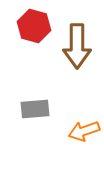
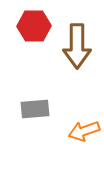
red hexagon: rotated 16 degrees counterclockwise
